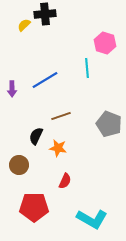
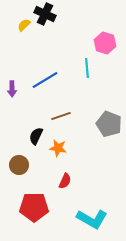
black cross: rotated 30 degrees clockwise
